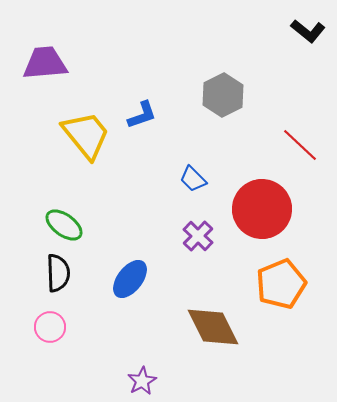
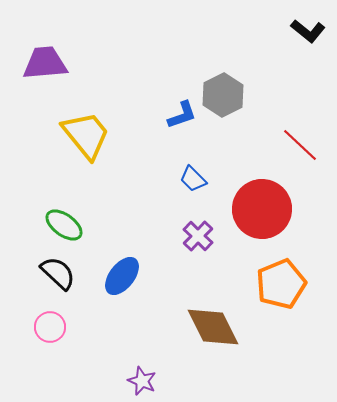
blue L-shape: moved 40 px right
black semicircle: rotated 45 degrees counterclockwise
blue ellipse: moved 8 px left, 3 px up
purple star: rotated 20 degrees counterclockwise
